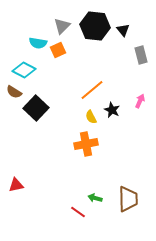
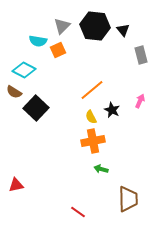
cyan semicircle: moved 2 px up
orange cross: moved 7 px right, 3 px up
green arrow: moved 6 px right, 29 px up
